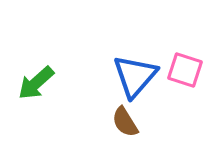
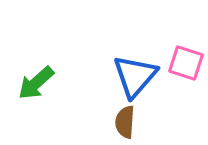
pink square: moved 1 px right, 7 px up
brown semicircle: rotated 36 degrees clockwise
